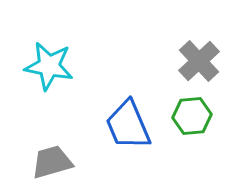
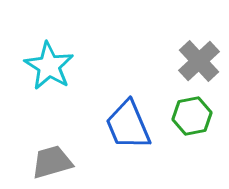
cyan star: rotated 21 degrees clockwise
green hexagon: rotated 6 degrees counterclockwise
